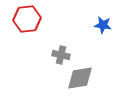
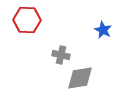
red hexagon: moved 1 px down; rotated 8 degrees clockwise
blue star: moved 5 px down; rotated 18 degrees clockwise
